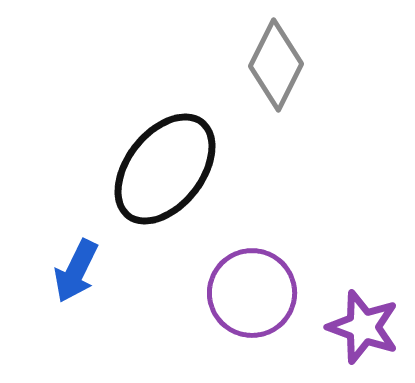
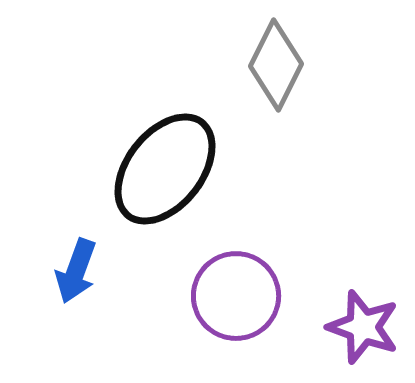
blue arrow: rotated 6 degrees counterclockwise
purple circle: moved 16 px left, 3 px down
